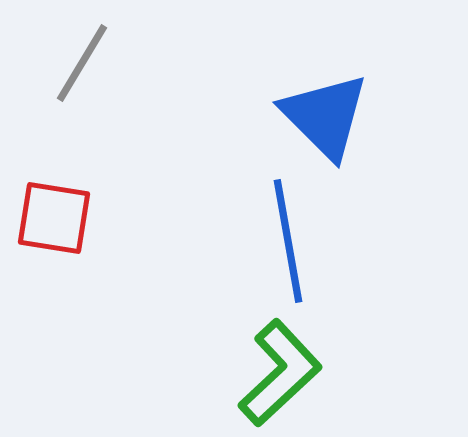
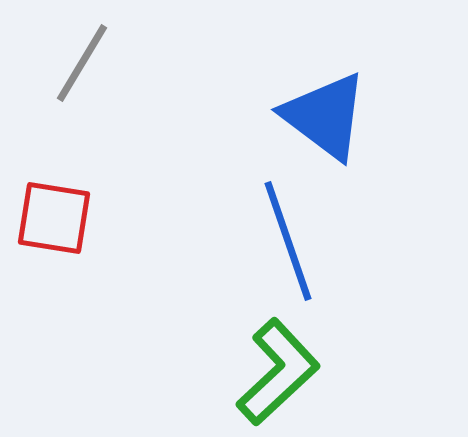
blue triangle: rotated 8 degrees counterclockwise
blue line: rotated 9 degrees counterclockwise
green L-shape: moved 2 px left, 1 px up
